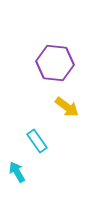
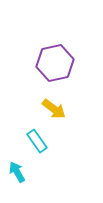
purple hexagon: rotated 18 degrees counterclockwise
yellow arrow: moved 13 px left, 2 px down
